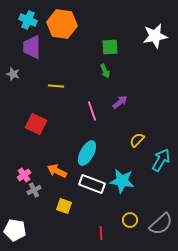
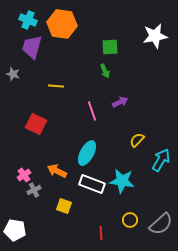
purple trapezoid: rotated 15 degrees clockwise
purple arrow: rotated 14 degrees clockwise
